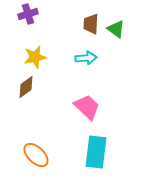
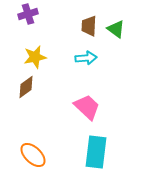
brown trapezoid: moved 2 px left, 2 px down
orange ellipse: moved 3 px left
